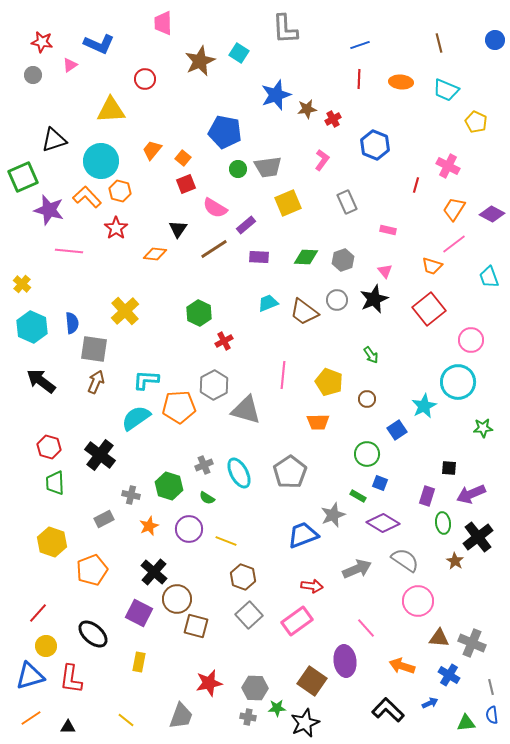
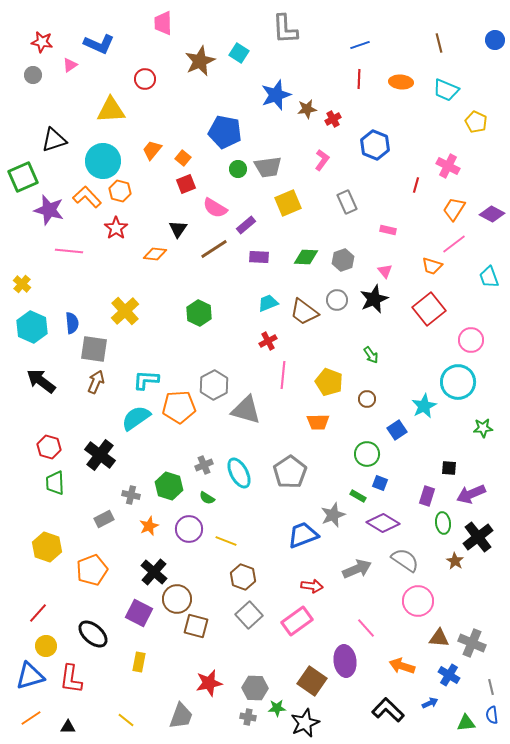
cyan circle at (101, 161): moved 2 px right
red cross at (224, 341): moved 44 px right
yellow hexagon at (52, 542): moved 5 px left, 5 px down
